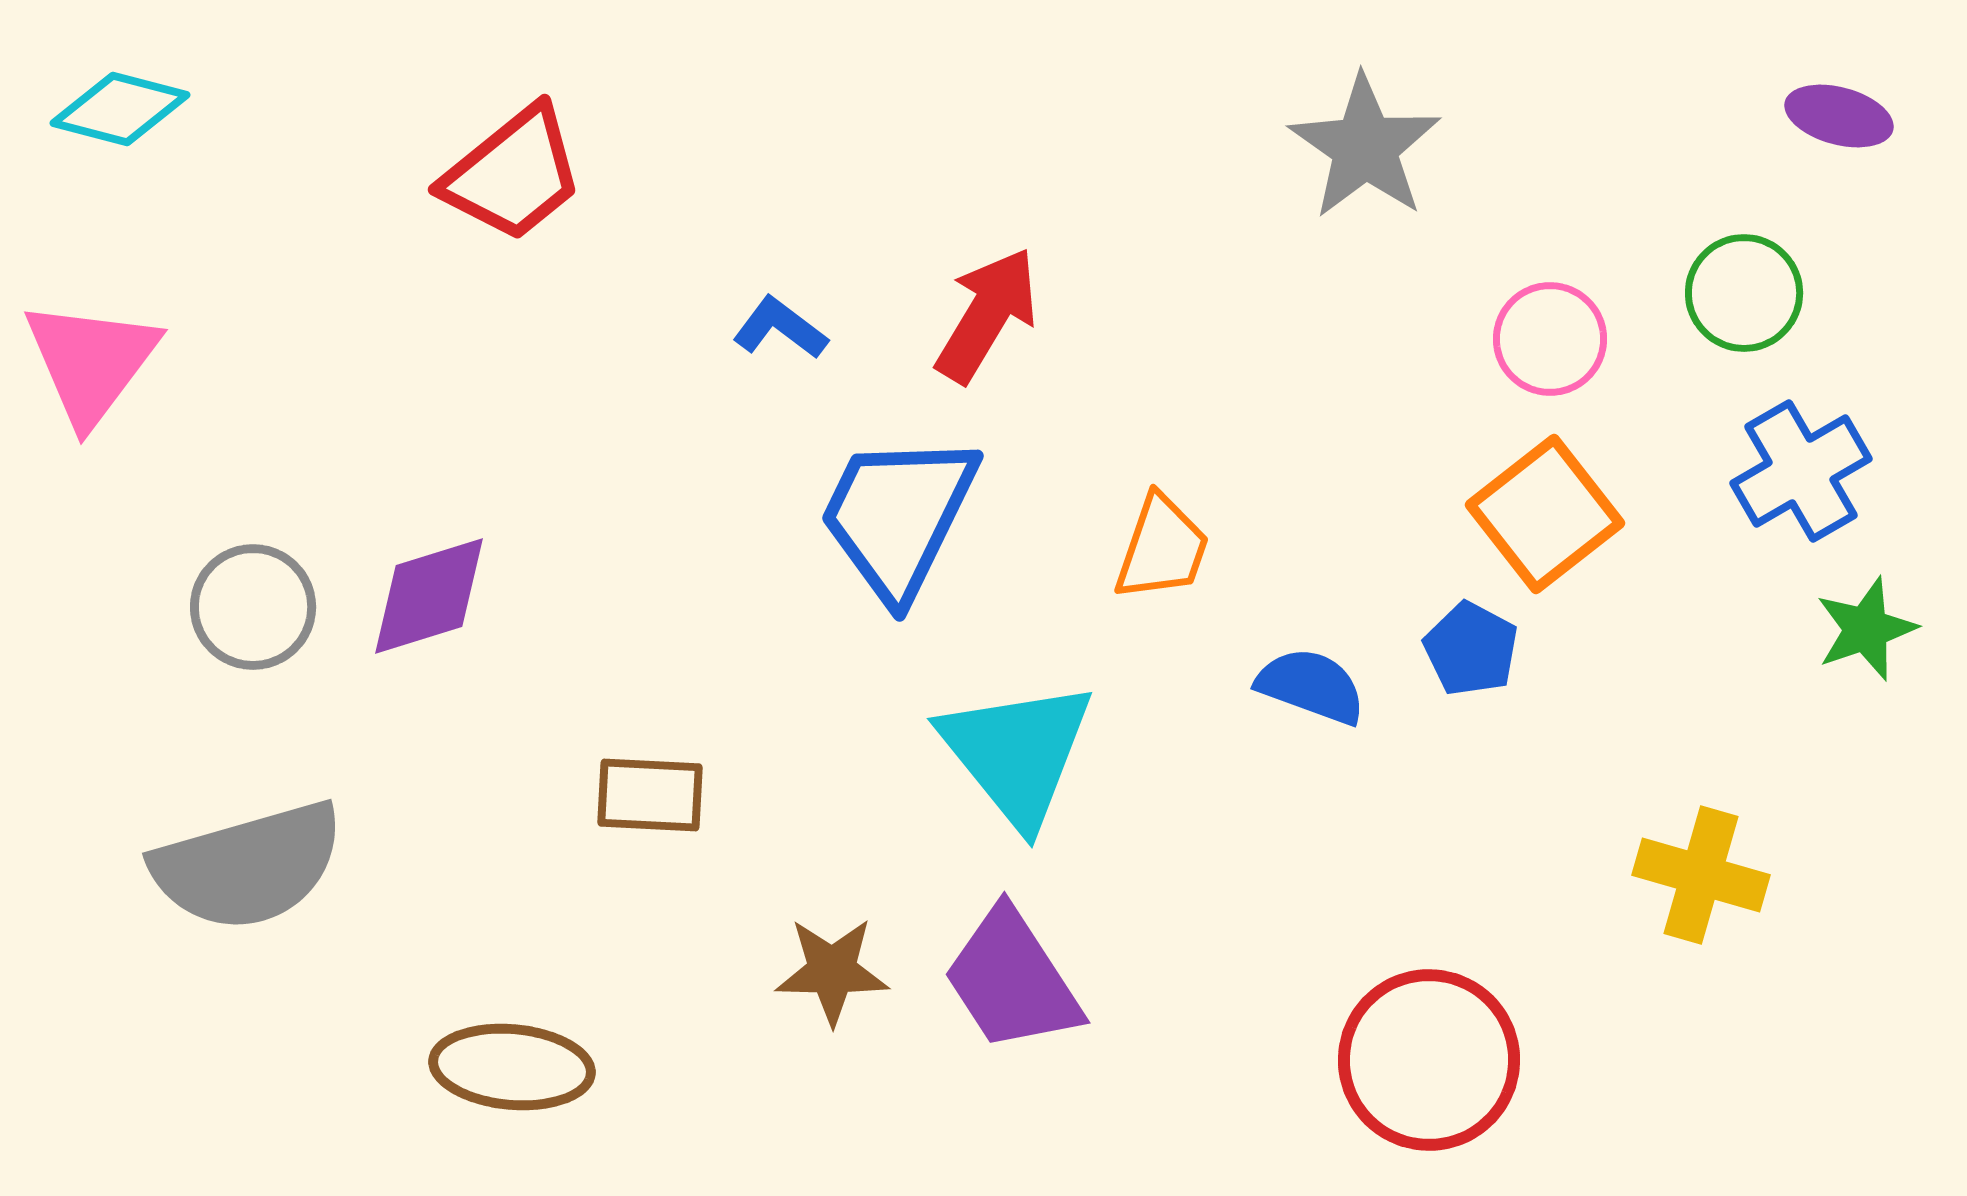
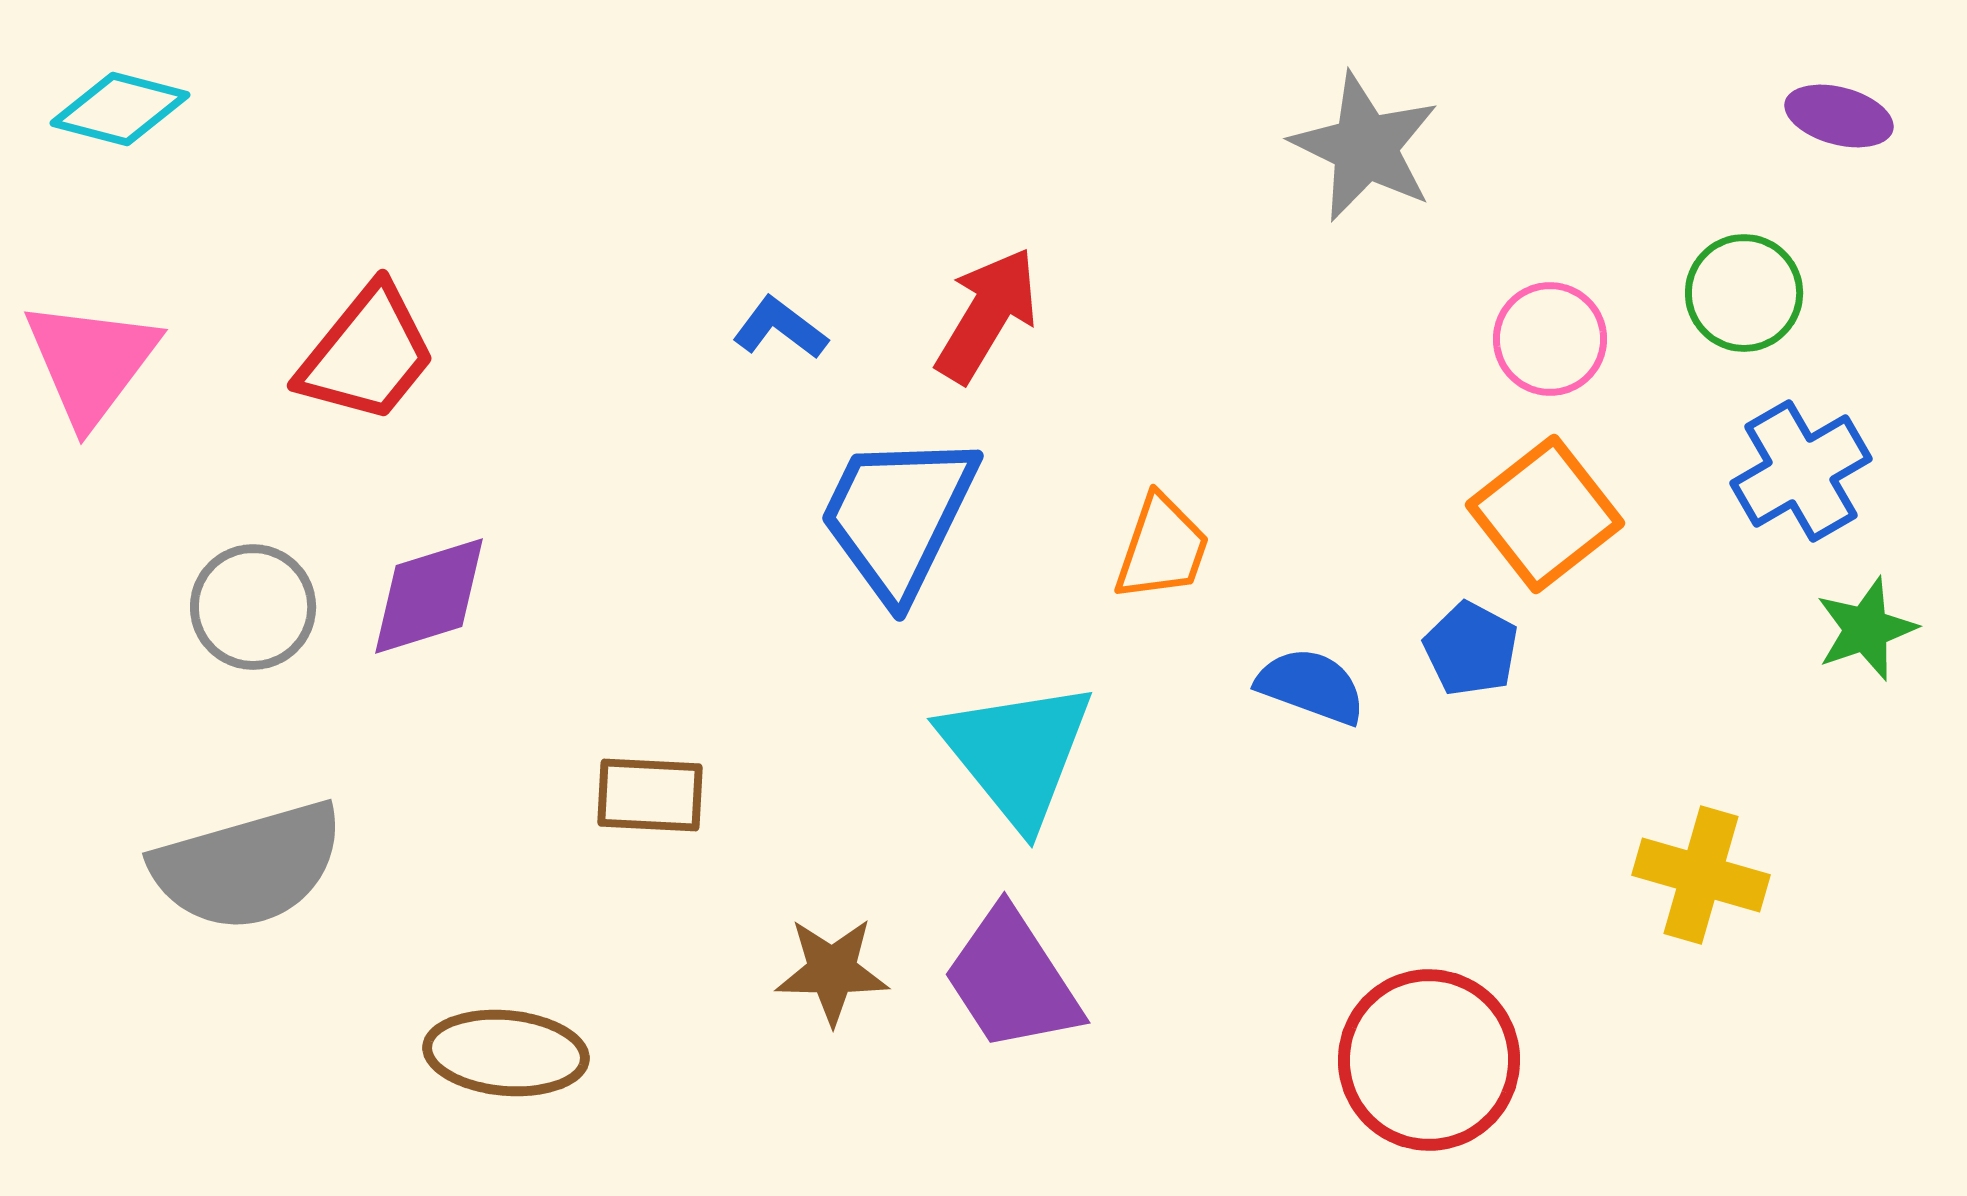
gray star: rotated 9 degrees counterclockwise
red trapezoid: moved 146 px left, 180 px down; rotated 12 degrees counterclockwise
brown ellipse: moved 6 px left, 14 px up
